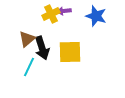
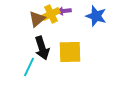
brown triangle: moved 10 px right, 20 px up
